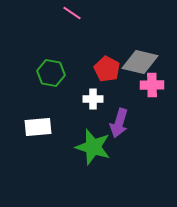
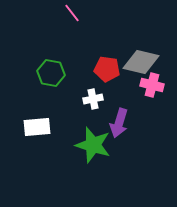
pink line: rotated 18 degrees clockwise
gray diamond: moved 1 px right
red pentagon: rotated 20 degrees counterclockwise
pink cross: rotated 15 degrees clockwise
white cross: rotated 12 degrees counterclockwise
white rectangle: moved 1 px left
green star: moved 2 px up
